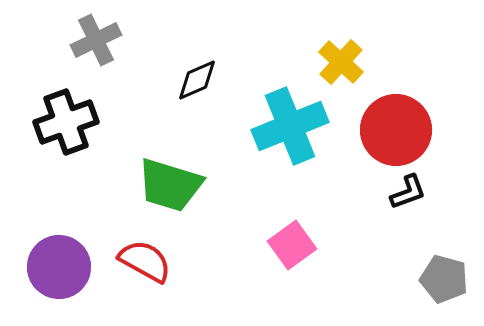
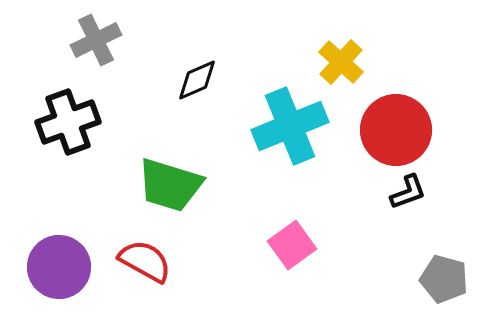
black cross: moved 2 px right
